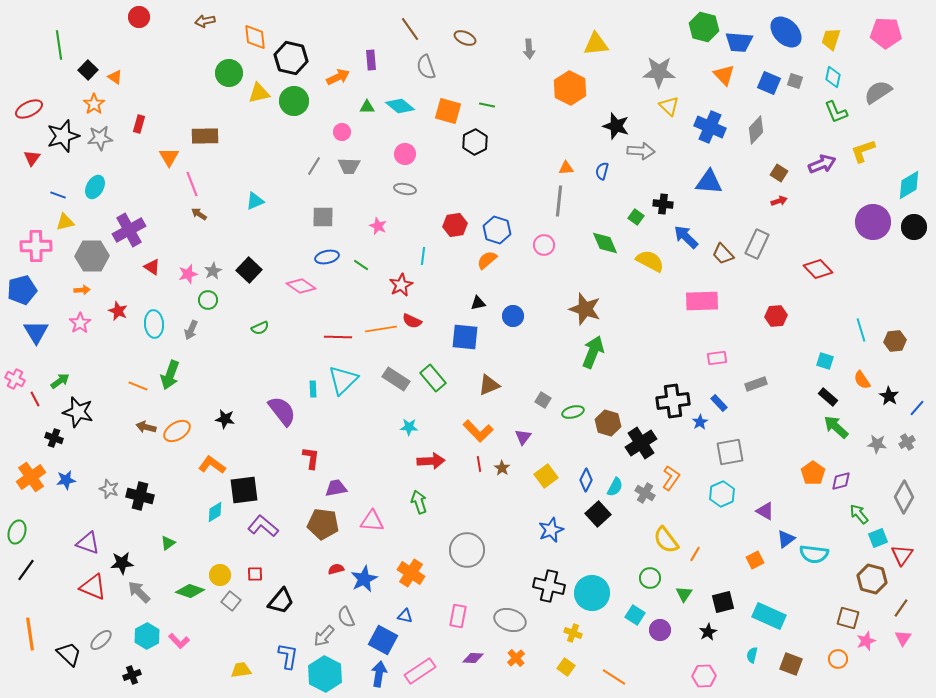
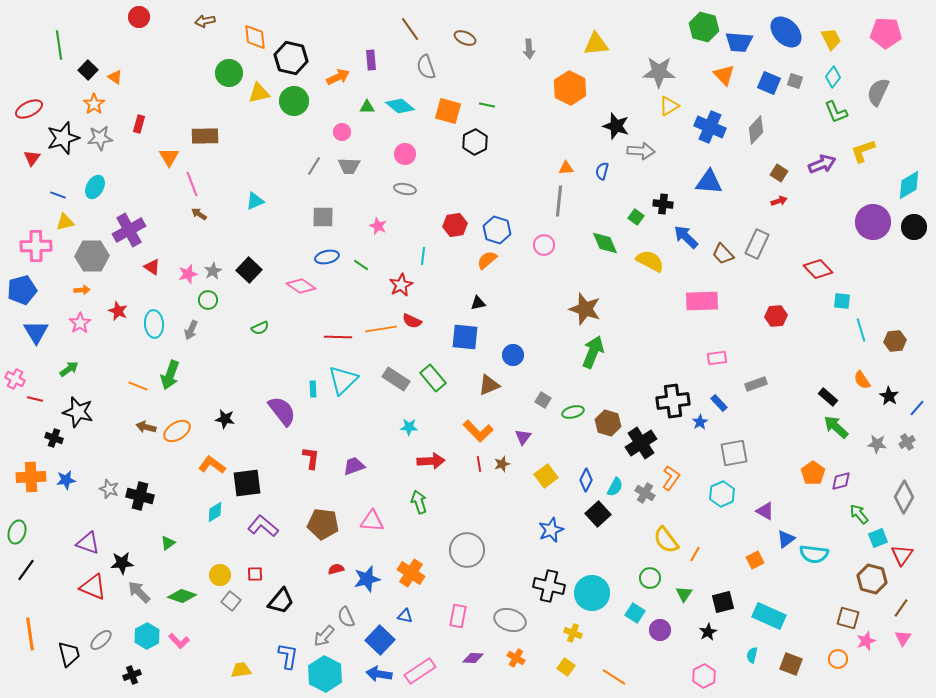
yellow trapezoid at (831, 39): rotated 135 degrees clockwise
cyan diamond at (833, 77): rotated 25 degrees clockwise
gray semicircle at (878, 92): rotated 32 degrees counterclockwise
yellow triangle at (669, 106): rotated 45 degrees clockwise
black star at (63, 136): moved 2 px down
blue circle at (513, 316): moved 39 px down
cyan square at (825, 361): moved 17 px right, 60 px up; rotated 12 degrees counterclockwise
green arrow at (60, 381): moved 9 px right, 12 px up
red line at (35, 399): rotated 49 degrees counterclockwise
gray square at (730, 452): moved 4 px right, 1 px down
brown star at (502, 468): moved 4 px up; rotated 21 degrees clockwise
orange cross at (31, 477): rotated 32 degrees clockwise
purple trapezoid at (336, 488): moved 18 px right, 22 px up; rotated 10 degrees counterclockwise
black square at (244, 490): moved 3 px right, 7 px up
blue star at (364, 579): moved 3 px right; rotated 12 degrees clockwise
green diamond at (190, 591): moved 8 px left, 5 px down
cyan square at (635, 615): moved 2 px up
blue square at (383, 640): moved 3 px left; rotated 16 degrees clockwise
black trapezoid at (69, 654): rotated 32 degrees clockwise
orange cross at (516, 658): rotated 18 degrees counterclockwise
blue arrow at (379, 674): rotated 90 degrees counterclockwise
pink hexagon at (704, 676): rotated 25 degrees counterclockwise
